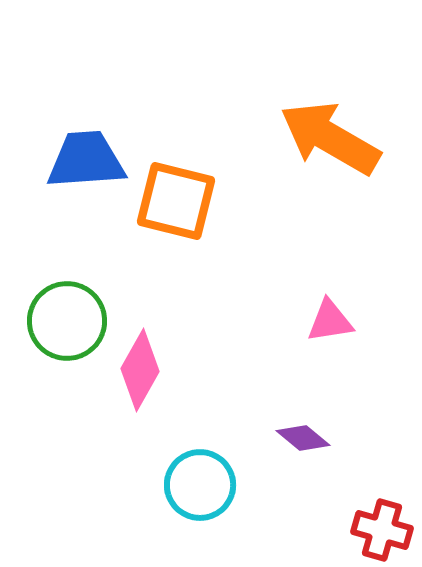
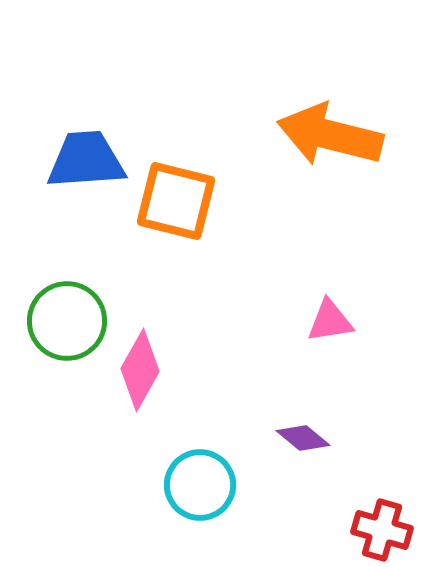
orange arrow: moved 3 px up; rotated 16 degrees counterclockwise
